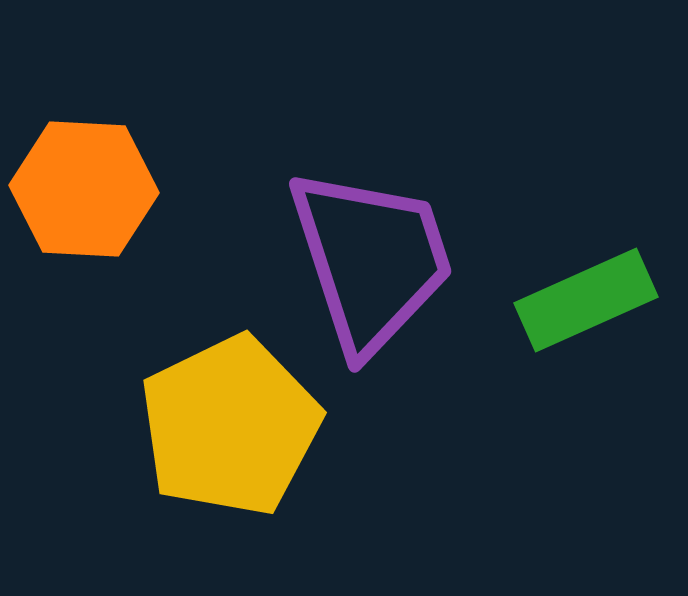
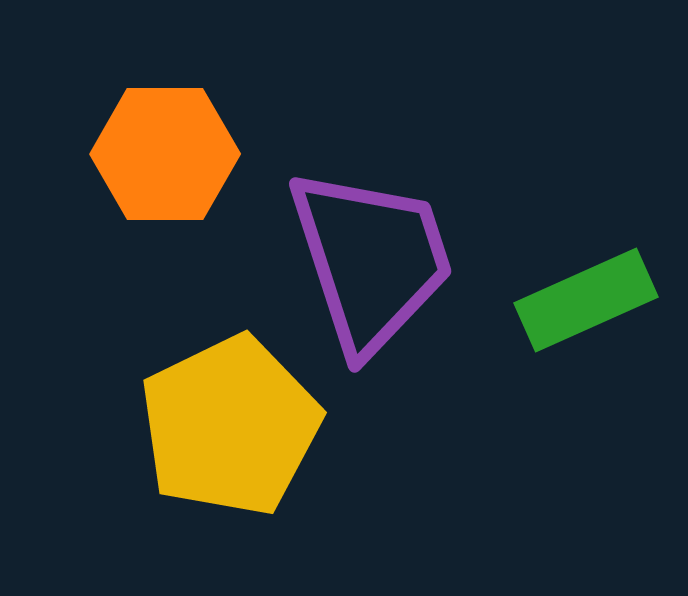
orange hexagon: moved 81 px right, 35 px up; rotated 3 degrees counterclockwise
